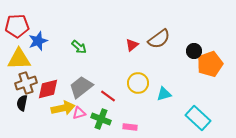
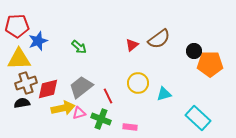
orange pentagon: rotated 20 degrees clockwise
red line: rotated 28 degrees clockwise
black semicircle: rotated 70 degrees clockwise
